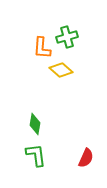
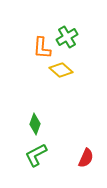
green cross: rotated 15 degrees counterclockwise
green diamond: rotated 10 degrees clockwise
green L-shape: rotated 110 degrees counterclockwise
